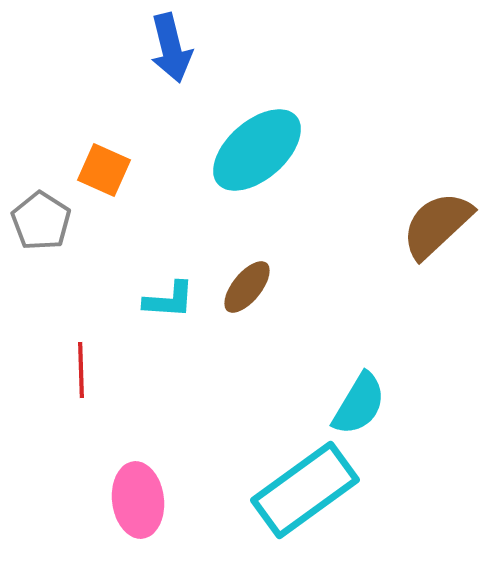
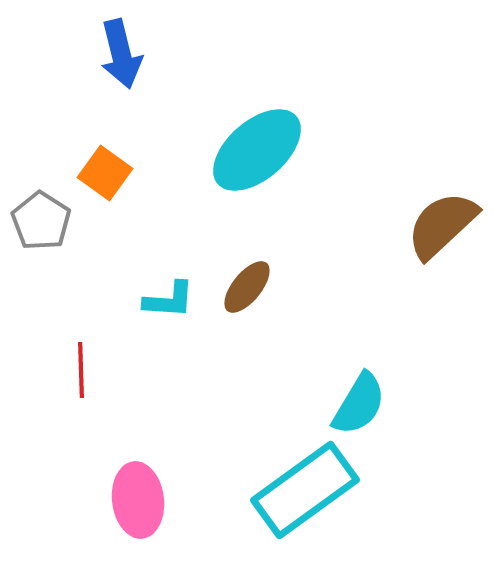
blue arrow: moved 50 px left, 6 px down
orange square: moved 1 px right, 3 px down; rotated 12 degrees clockwise
brown semicircle: moved 5 px right
